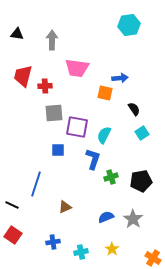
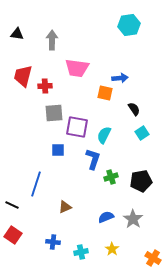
blue cross: rotated 16 degrees clockwise
